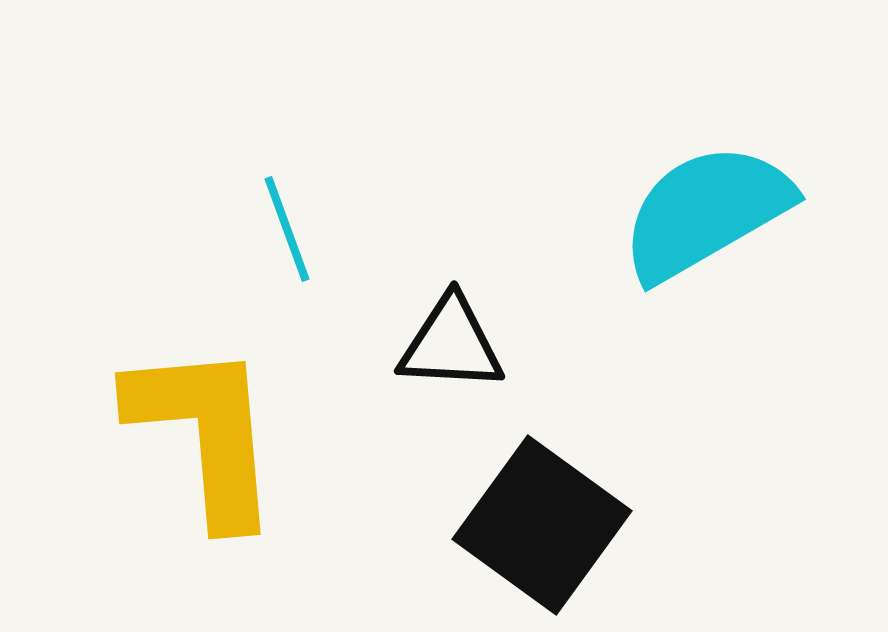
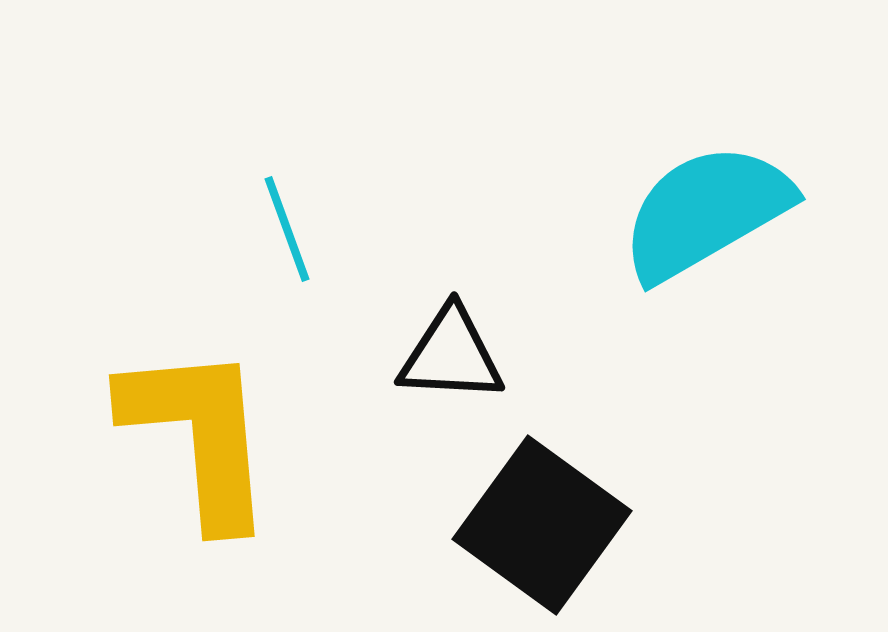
black triangle: moved 11 px down
yellow L-shape: moved 6 px left, 2 px down
